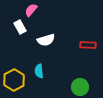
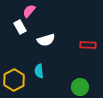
pink semicircle: moved 2 px left, 1 px down
